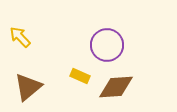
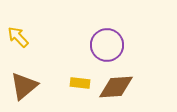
yellow arrow: moved 2 px left
yellow rectangle: moved 7 px down; rotated 18 degrees counterclockwise
brown triangle: moved 4 px left, 1 px up
